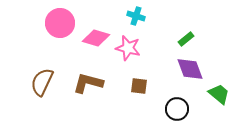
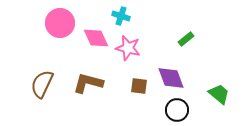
cyan cross: moved 15 px left
pink diamond: rotated 48 degrees clockwise
purple diamond: moved 19 px left, 9 px down
brown semicircle: moved 2 px down
black circle: moved 1 px down
